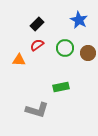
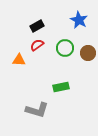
black rectangle: moved 2 px down; rotated 16 degrees clockwise
